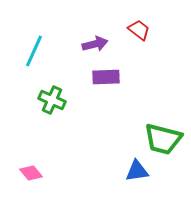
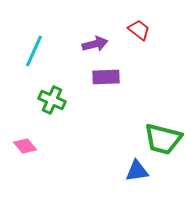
pink diamond: moved 6 px left, 27 px up
